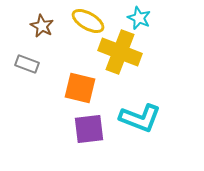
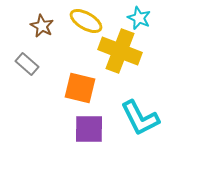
yellow ellipse: moved 2 px left
yellow cross: moved 1 px up
gray rectangle: rotated 20 degrees clockwise
cyan L-shape: rotated 42 degrees clockwise
purple square: rotated 8 degrees clockwise
